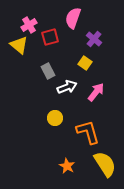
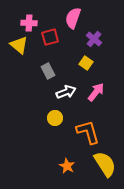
pink cross: moved 2 px up; rotated 35 degrees clockwise
yellow square: moved 1 px right
white arrow: moved 1 px left, 5 px down
